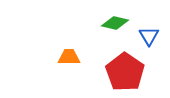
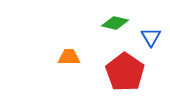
blue triangle: moved 2 px right, 1 px down
